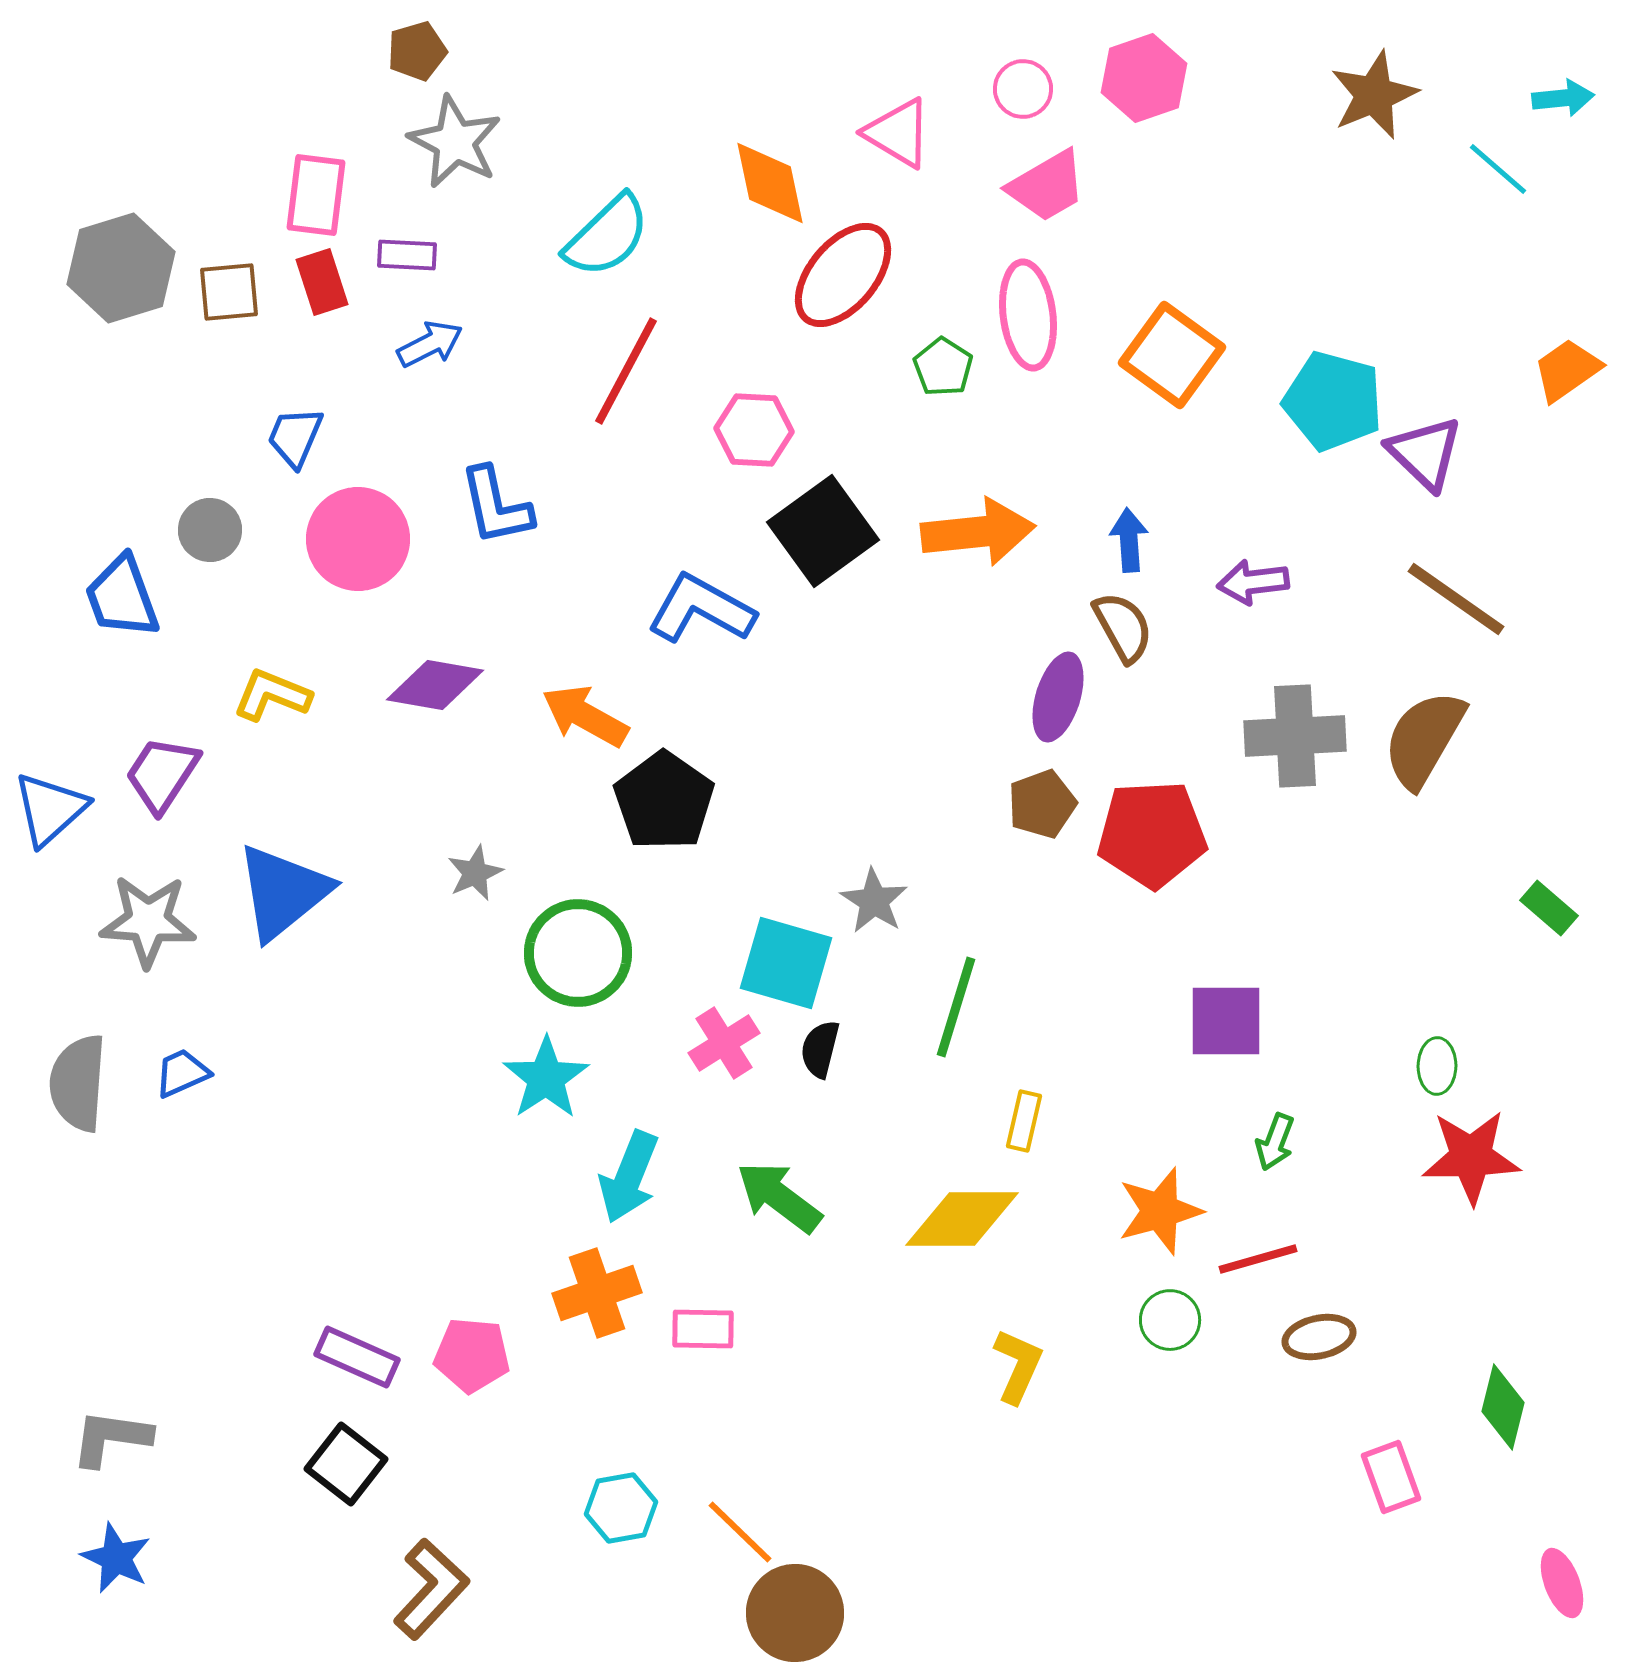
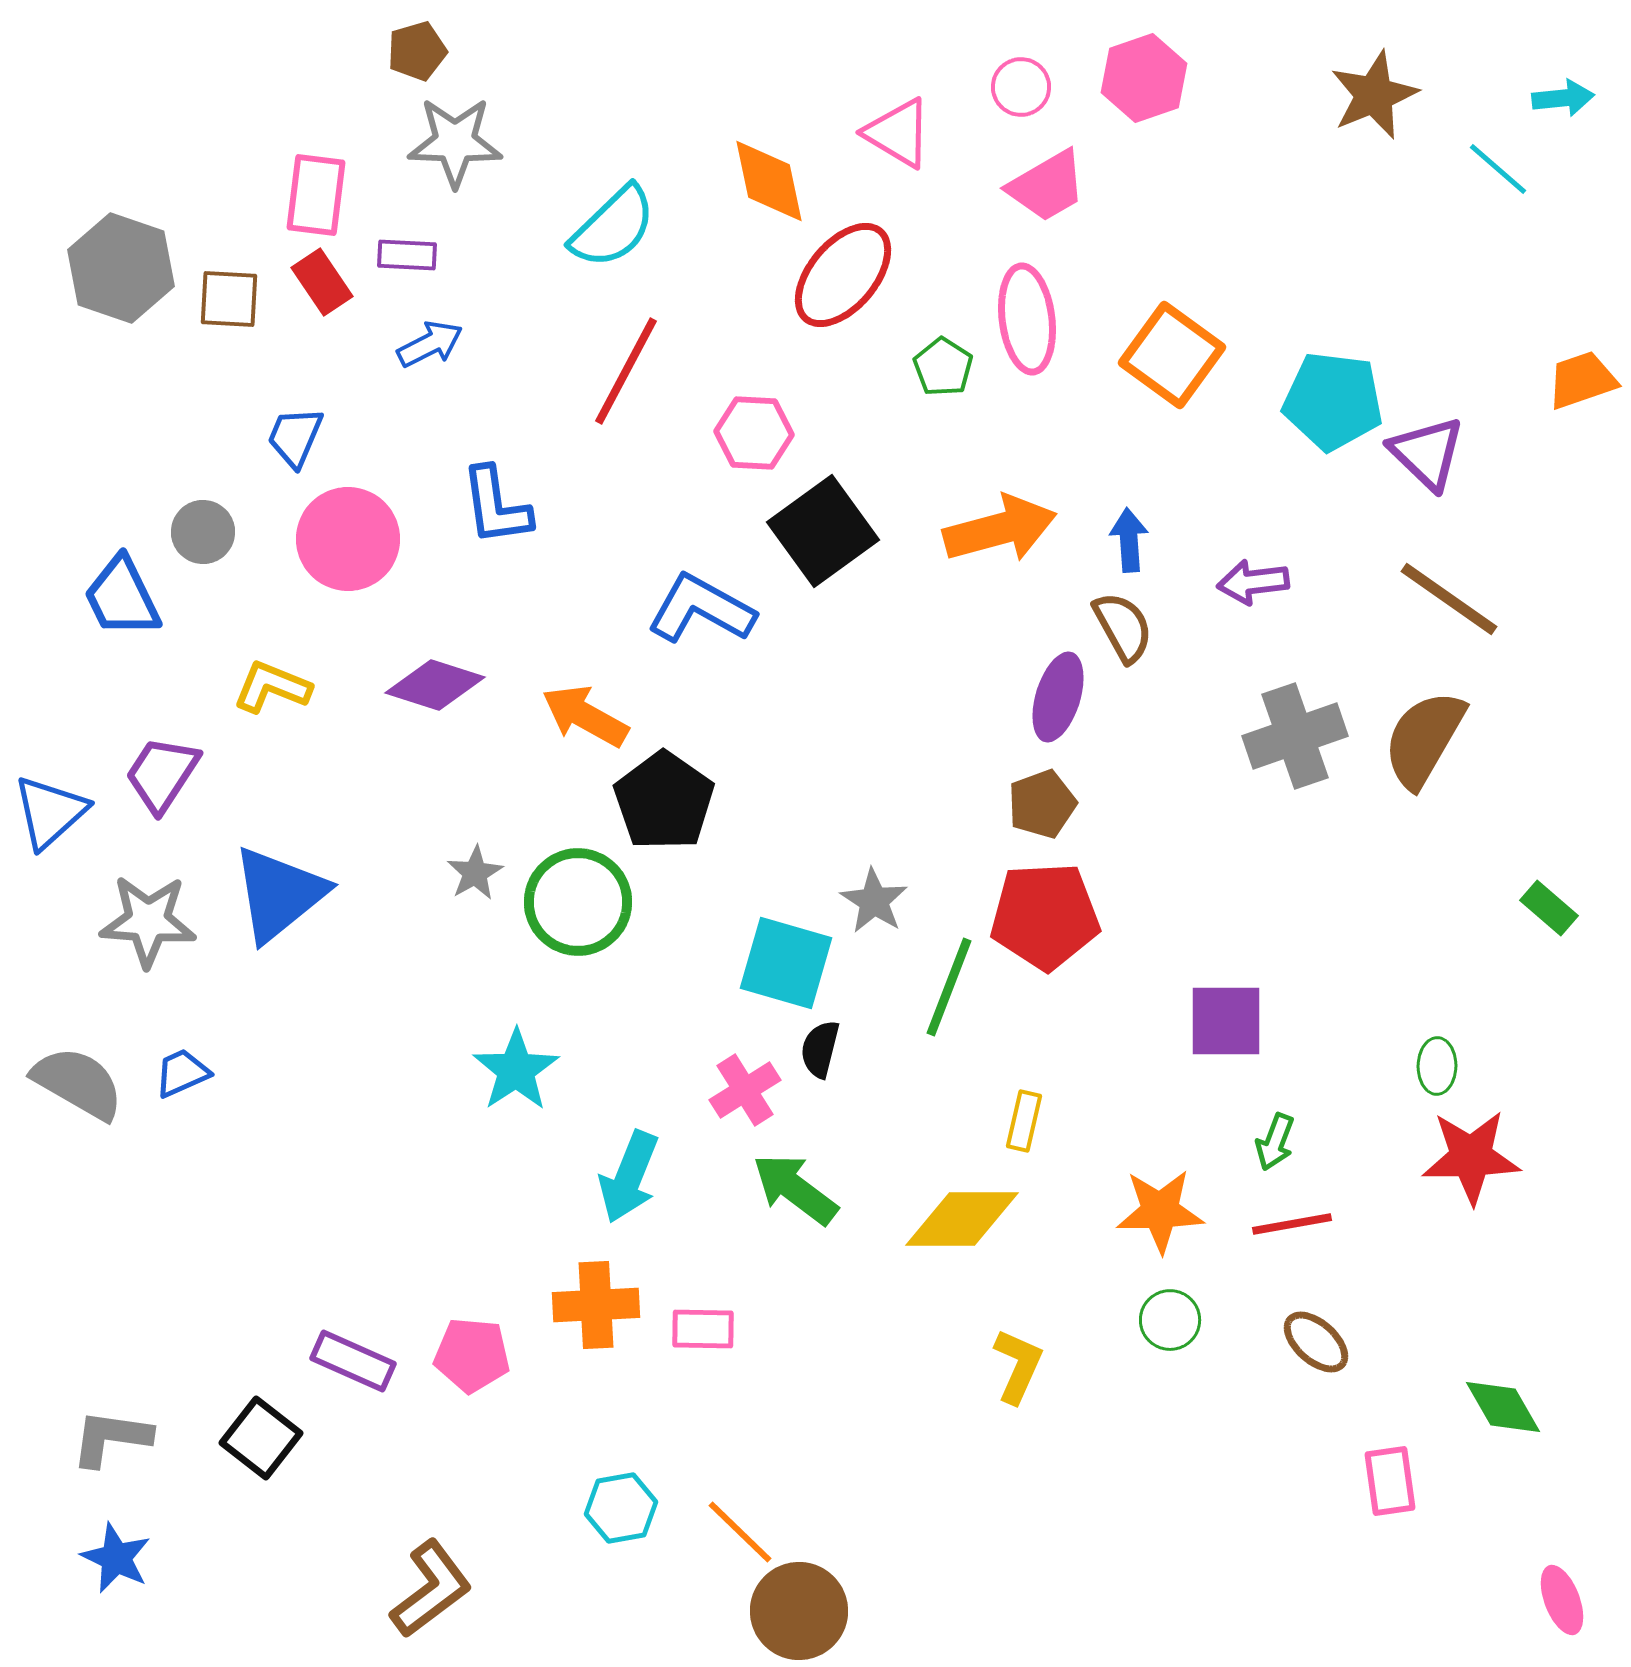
pink circle at (1023, 89): moved 2 px left, 2 px up
gray star at (455, 142): rotated 26 degrees counterclockwise
orange diamond at (770, 183): moved 1 px left, 2 px up
cyan semicircle at (607, 236): moved 6 px right, 9 px up
gray hexagon at (121, 268): rotated 24 degrees counterclockwise
red rectangle at (322, 282): rotated 16 degrees counterclockwise
brown square at (229, 292): moved 7 px down; rotated 8 degrees clockwise
pink ellipse at (1028, 315): moved 1 px left, 4 px down
orange trapezoid at (1567, 370): moved 15 px right, 10 px down; rotated 16 degrees clockwise
cyan pentagon at (1333, 401): rotated 8 degrees counterclockwise
pink hexagon at (754, 430): moved 3 px down
purple triangle at (1425, 453): moved 2 px right
blue L-shape at (496, 506): rotated 4 degrees clockwise
gray circle at (210, 530): moved 7 px left, 2 px down
orange arrow at (978, 532): moved 22 px right, 3 px up; rotated 9 degrees counterclockwise
pink circle at (358, 539): moved 10 px left
blue trapezoid at (122, 597): rotated 6 degrees counterclockwise
brown line at (1456, 599): moved 7 px left
purple diamond at (435, 685): rotated 8 degrees clockwise
yellow L-shape at (272, 695): moved 8 px up
gray cross at (1295, 736): rotated 16 degrees counterclockwise
blue triangle at (50, 809): moved 3 px down
red pentagon at (1152, 834): moved 107 px left, 82 px down
gray star at (475, 873): rotated 6 degrees counterclockwise
blue triangle at (283, 892): moved 4 px left, 2 px down
green circle at (578, 953): moved 51 px up
green line at (956, 1007): moved 7 px left, 20 px up; rotated 4 degrees clockwise
pink cross at (724, 1043): moved 21 px right, 47 px down
cyan star at (546, 1078): moved 30 px left, 8 px up
gray semicircle at (78, 1083): rotated 116 degrees clockwise
green arrow at (779, 1197): moved 16 px right, 8 px up
orange star at (1160, 1211): rotated 14 degrees clockwise
red line at (1258, 1259): moved 34 px right, 35 px up; rotated 6 degrees clockwise
orange cross at (597, 1293): moved 1 px left, 12 px down; rotated 16 degrees clockwise
brown ellipse at (1319, 1337): moved 3 px left, 5 px down; rotated 54 degrees clockwise
purple rectangle at (357, 1357): moved 4 px left, 4 px down
green diamond at (1503, 1407): rotated 44 degrees counterclockwise
black square at (346, 1464): moved 85 px left, 26 px up
pink rectangle at (1391, 1477): moved 1 px left, 4 px down; rotated 12 degrees clockwise
pink ellipse at (1562, 1583): moved 17 px down
brown L-shape at (431, 1589): rotated 10 degrees clockwise
brown circle at (795, 1613): moved 4 px right, 2 px up
